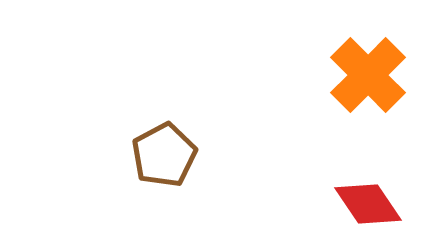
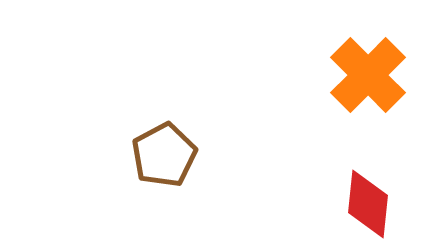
red diamond: rotated 40 degrees clockwise
